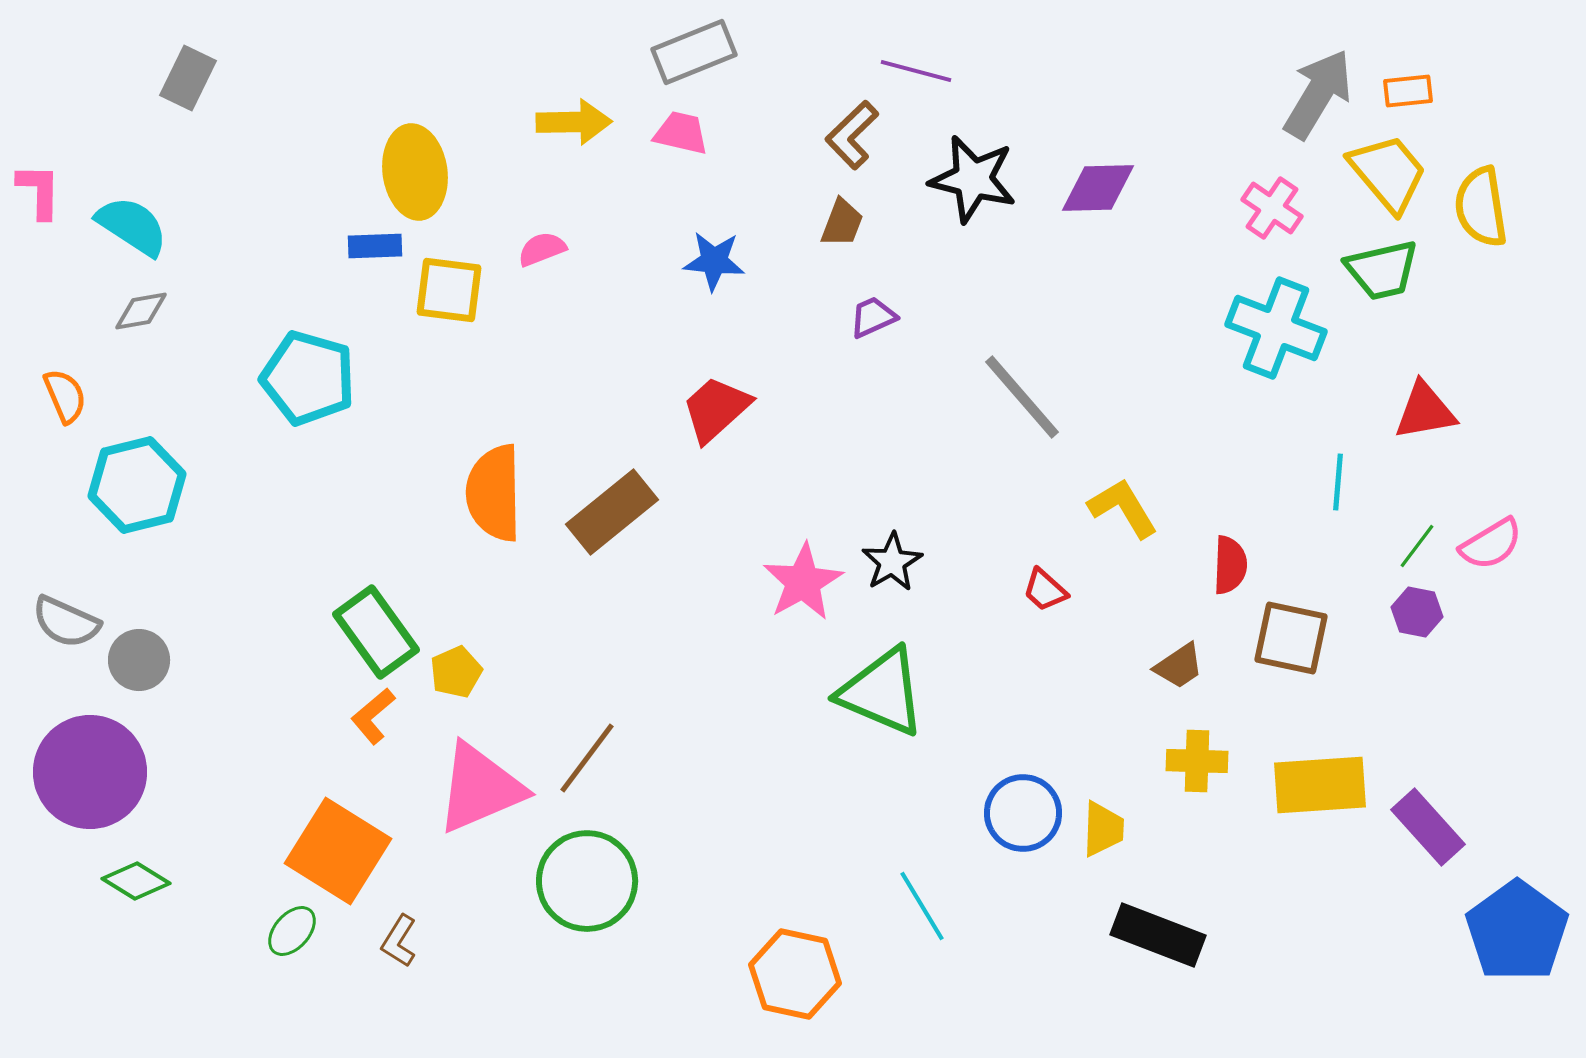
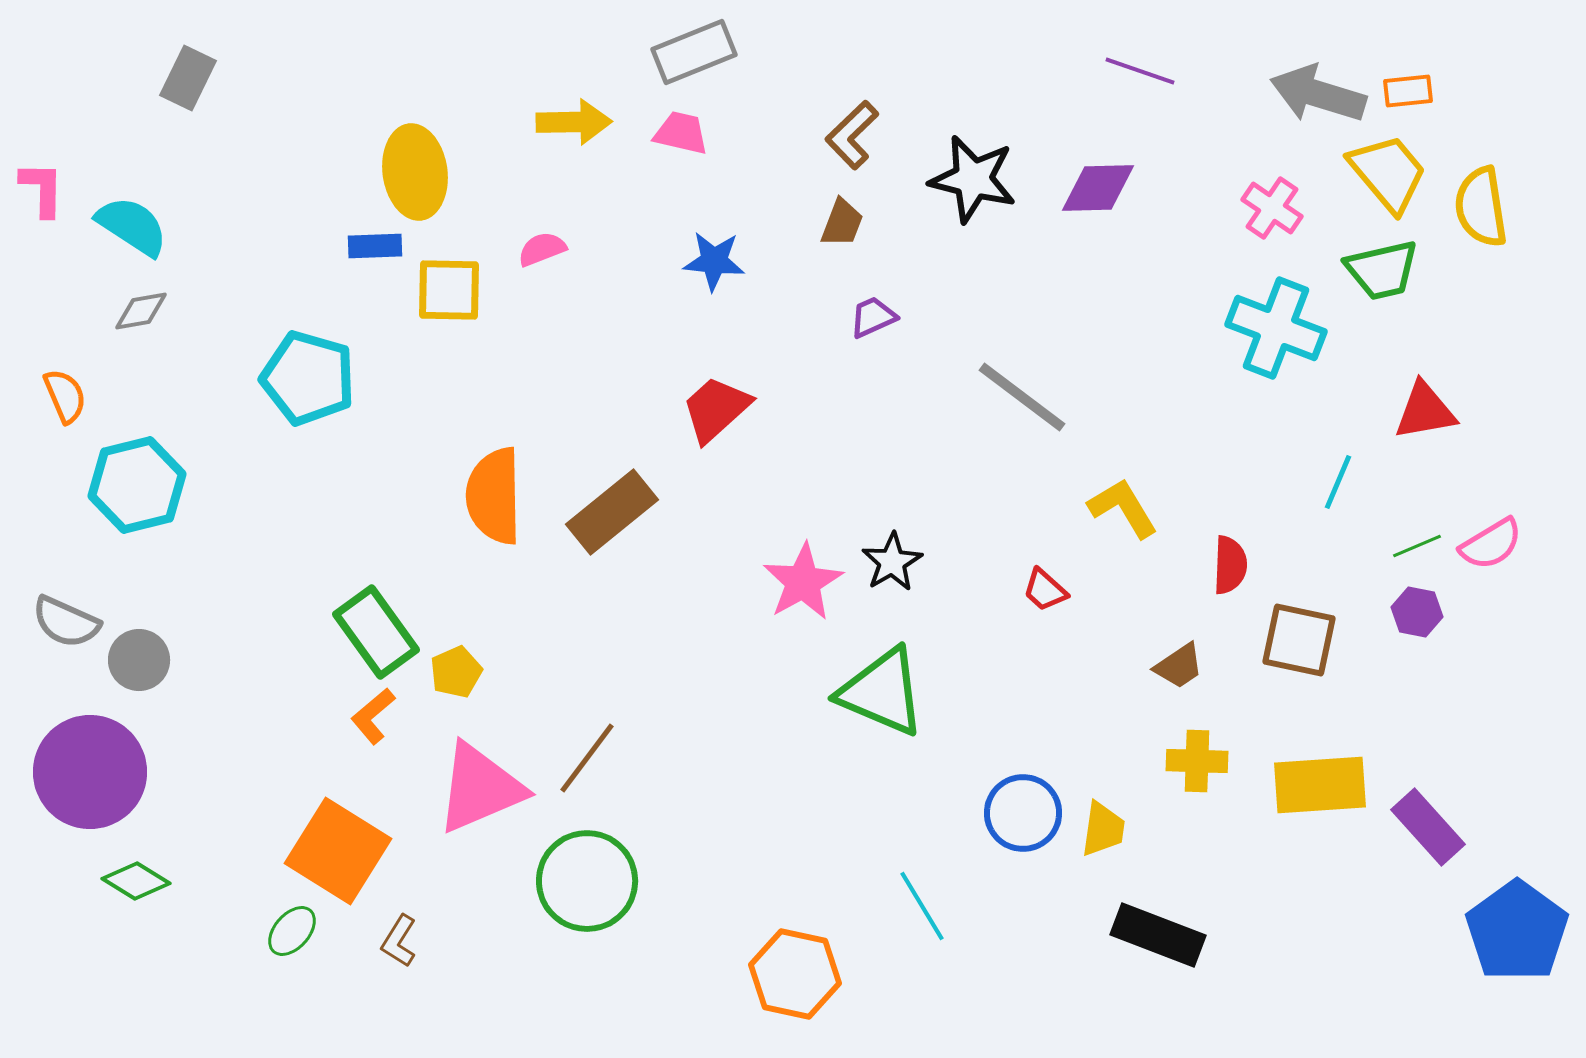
purple line at (916, 71): moved 224 px right; rotated 4 degrees clockwise
gray arrow at (1318, 94): rotated 104 degrees counterclockwise
pink L-shape at (39, 191): moved 3 px right, 2 px up
yellow square at (449, 290): rotated 6 degrees counterclockwise
gray line at (1022, 397): rotated 12 degrees counterclockwise
cyan line at (1338, 482): rotated 18 degrees clockwise
orange semicircle at (494, 493): moved 3 px down
green line at (1417, 546): rotated 30 degrees clockwise
brown square at (1291, 638): moved 8 px right, 2 px down
yellow trapezoid at (1103, 829): rotated 6 degrees clockwise
